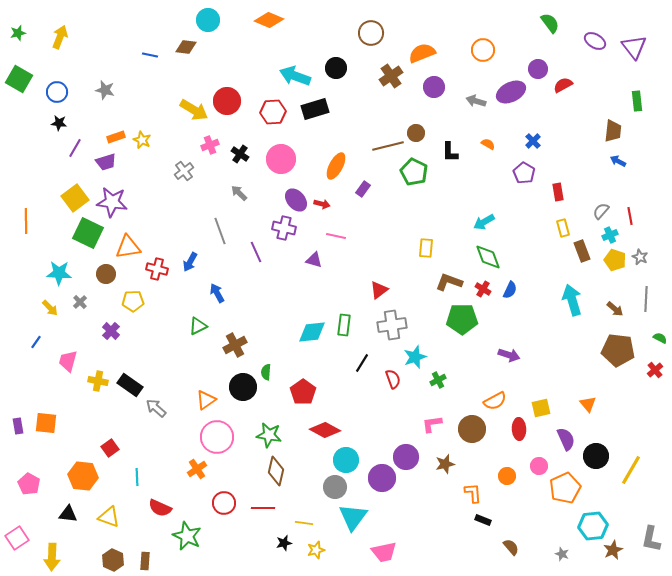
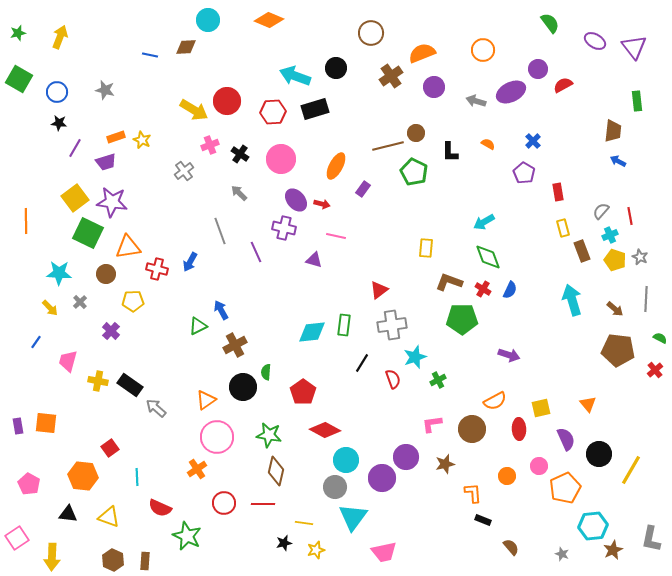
brown diamond at (186, 47): rotated 10 degrees counterclockwise
blue arrow at (217, 293): moved 4 px right, 17 px down
black circle at (596, 456): moved 3 px right, 2 px up
red line at (263, 508): moved 4 px up
